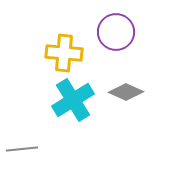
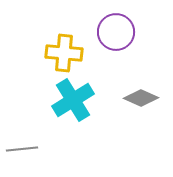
gray diamond: moved 15 px right, 6 px down
